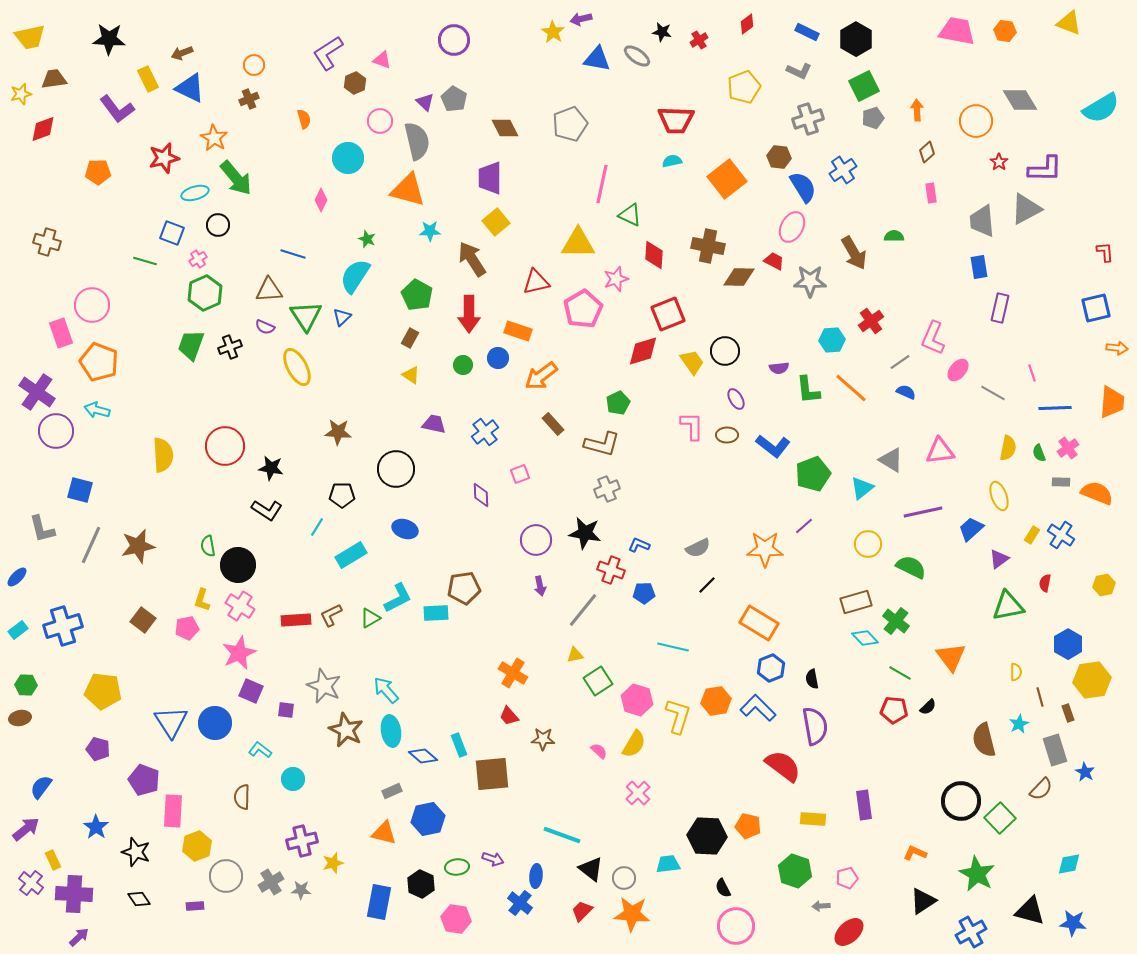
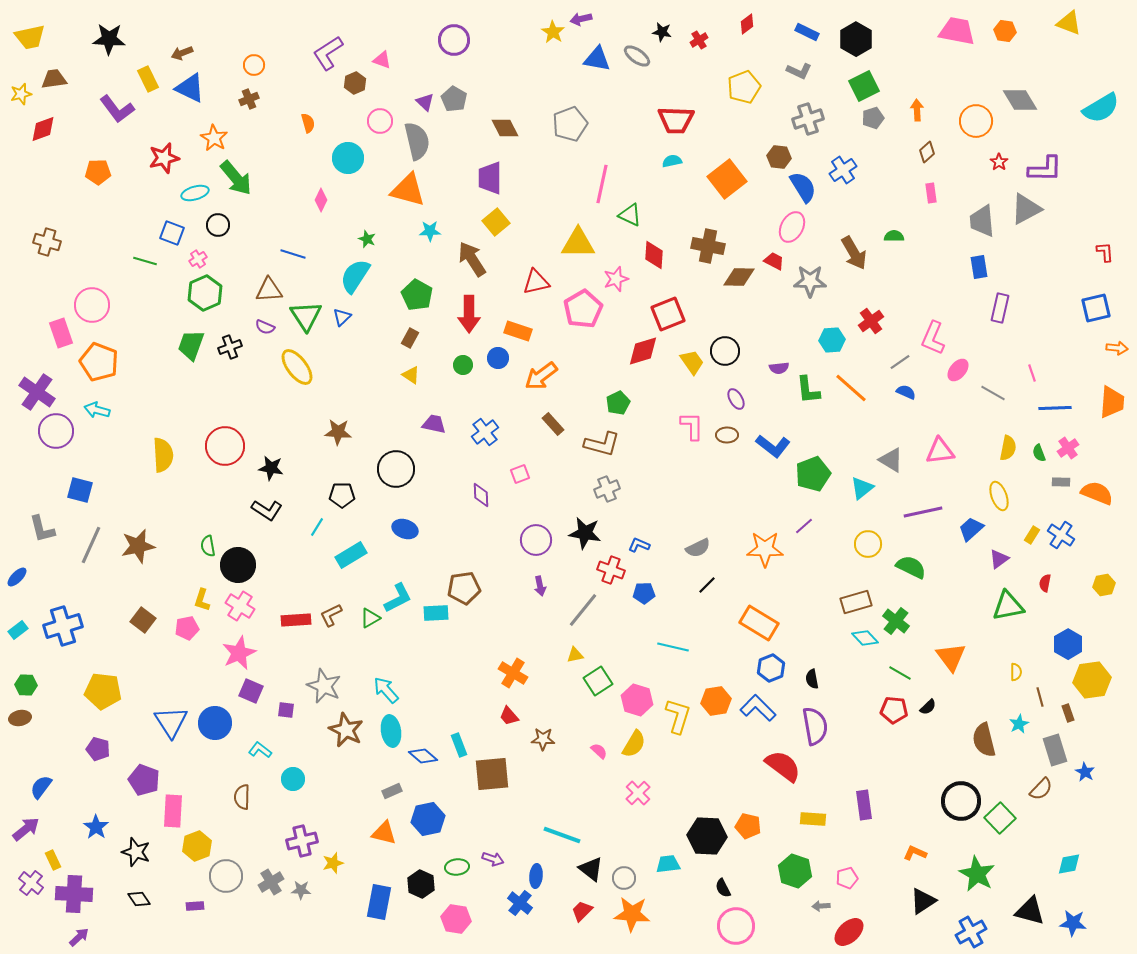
orange semicircle at (304, 119): moved 4 px right, 4 px down
yellow ellipse at (297, 367): rotated 9 degrees counterclockwise
